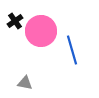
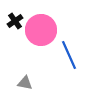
pink circle: moved 1 px up
blue line: moved 3 px left, 5 px down; rotated 8 degrees counterclockwise
